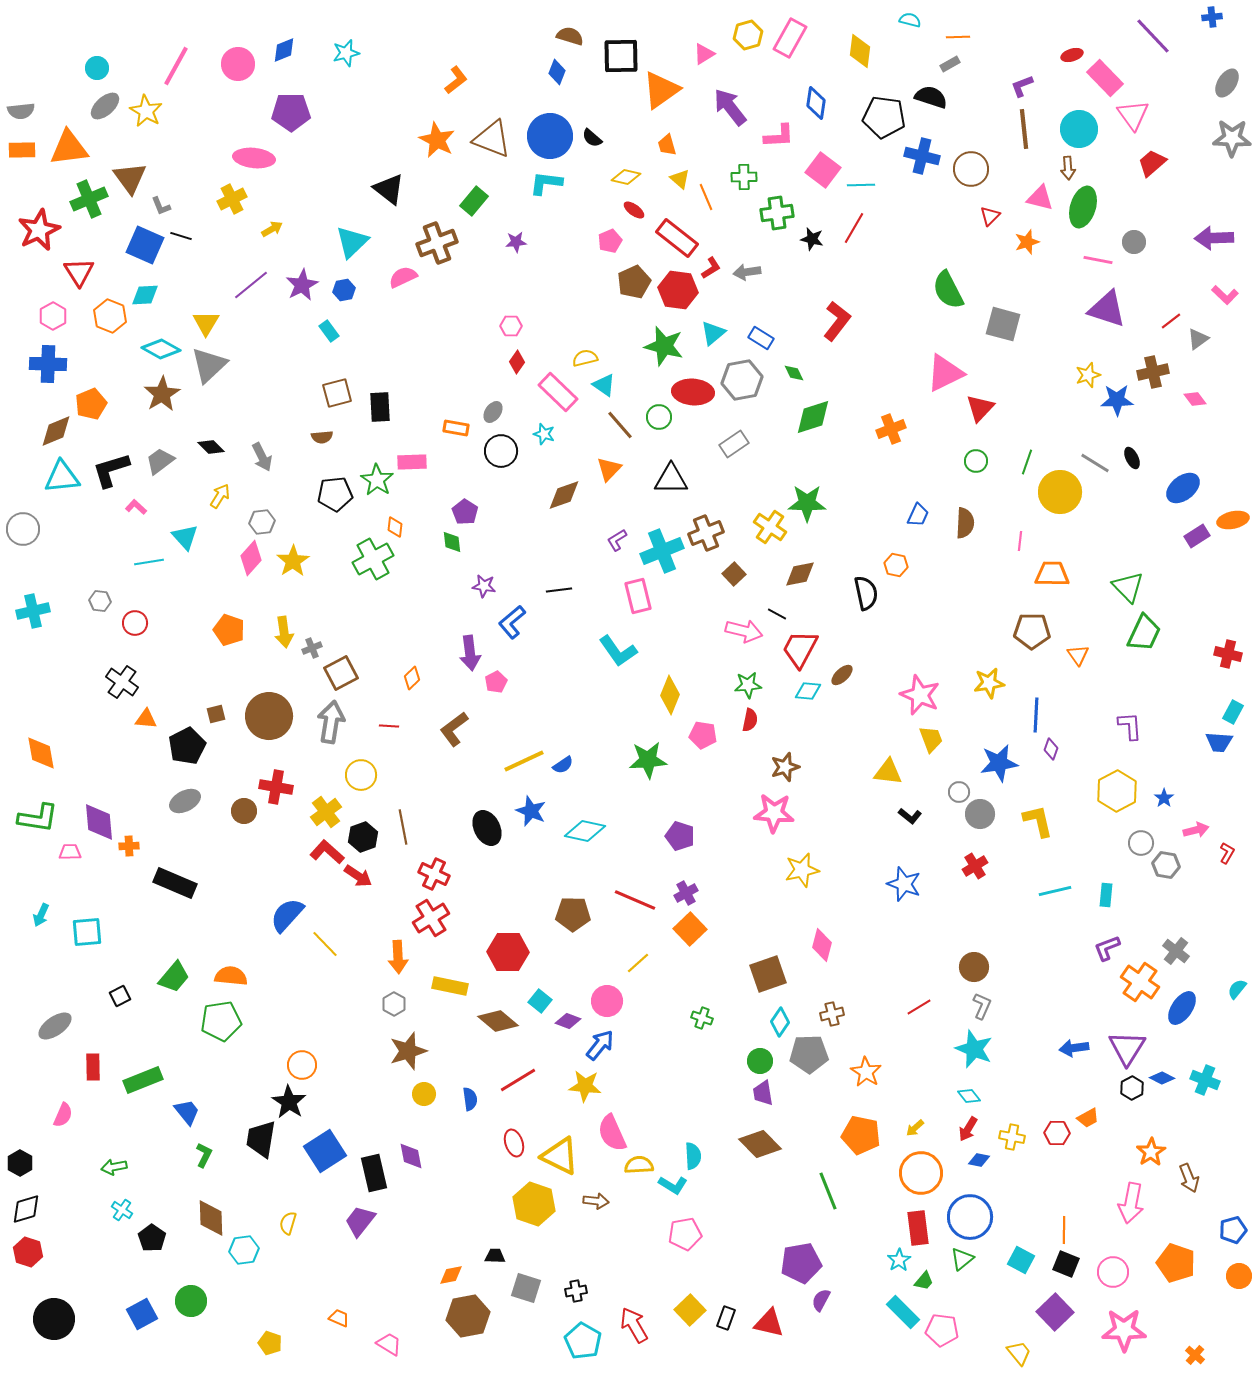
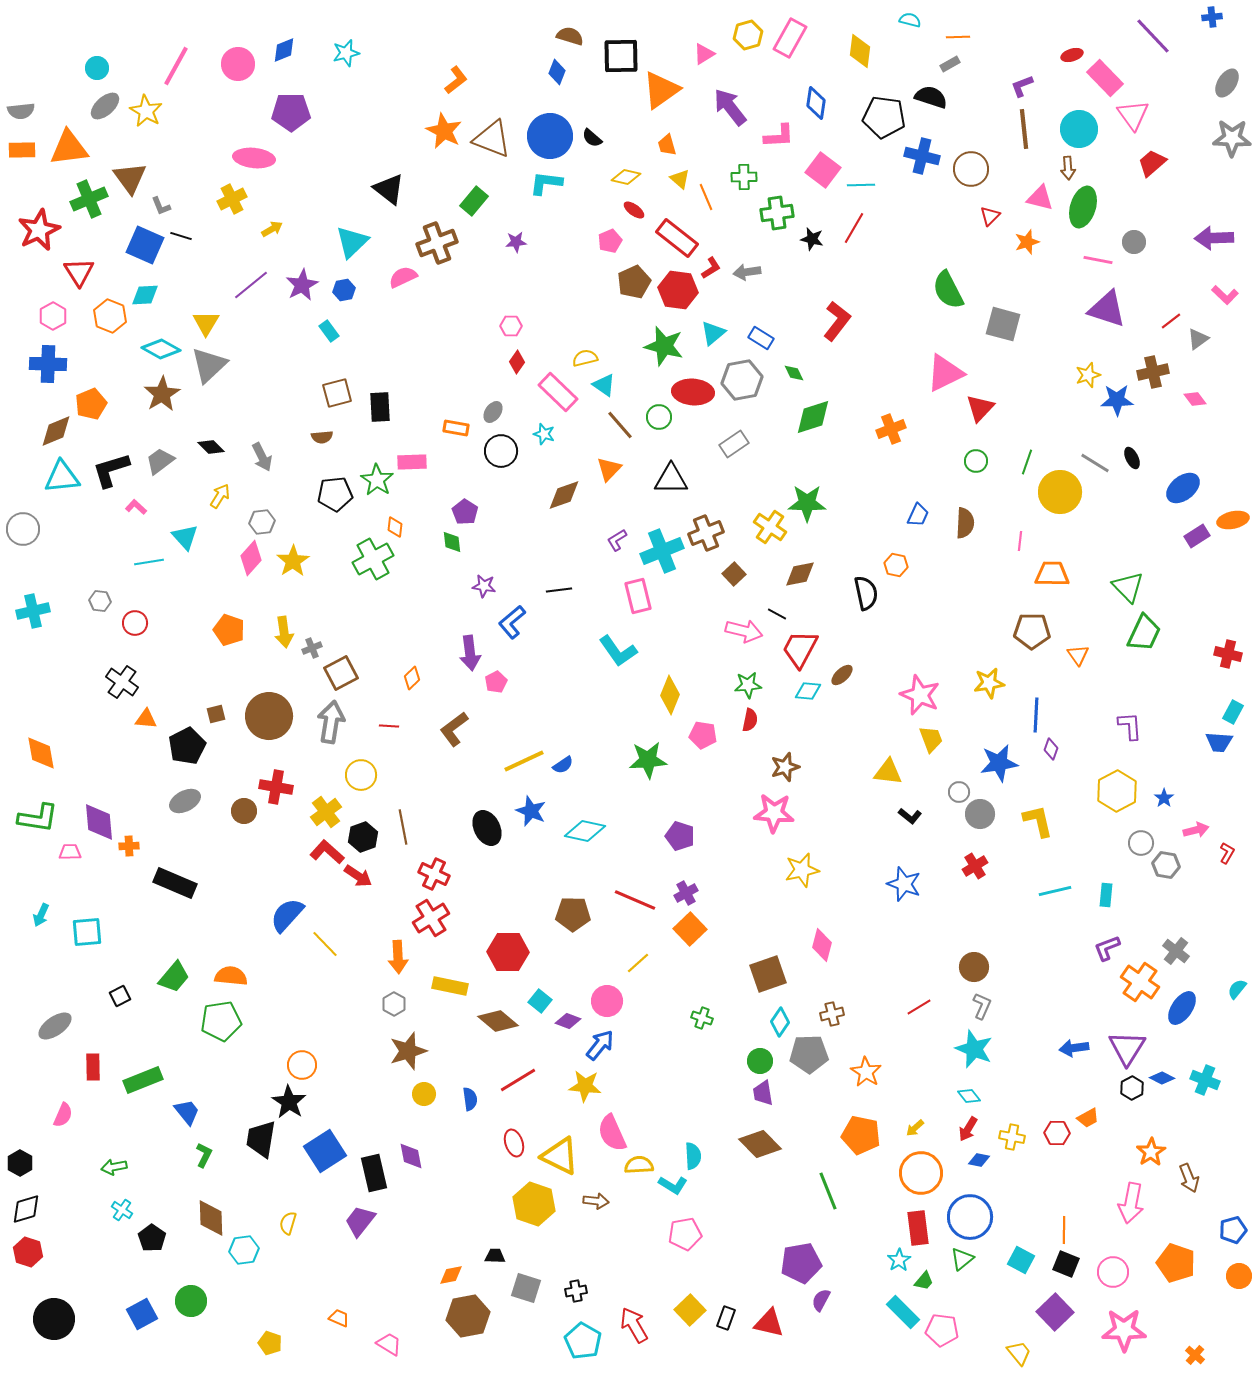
orange star at (437, 140): moved 7 px right, 9 px up
